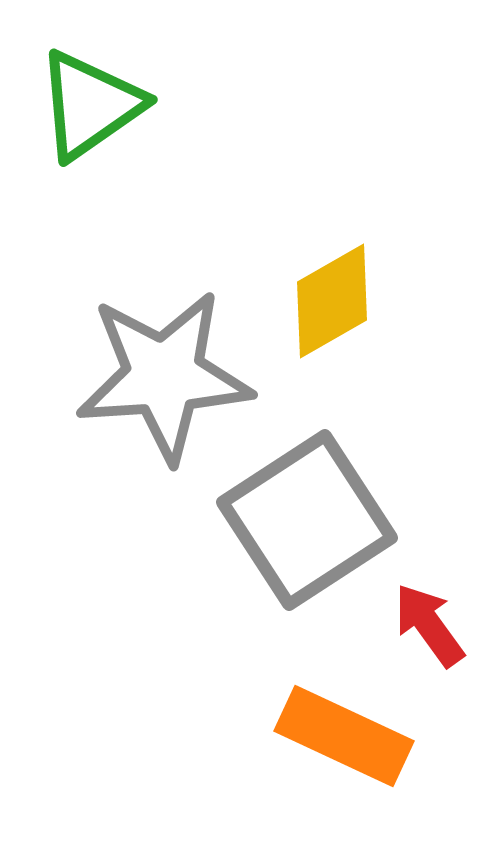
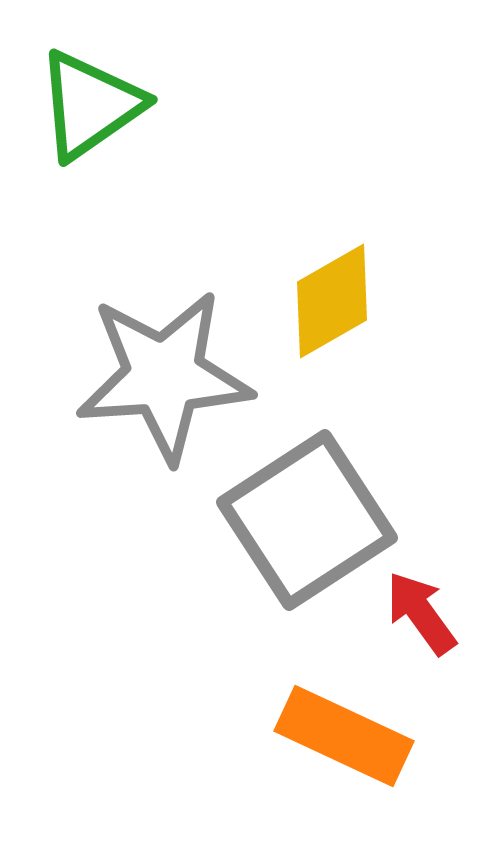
red arrow: moved 8 px left, 12 px up
